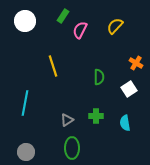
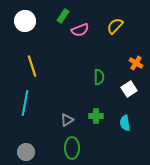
pink semicircle: rotated 138 degrees counterclockwise
yellow line: moved 21 px left
